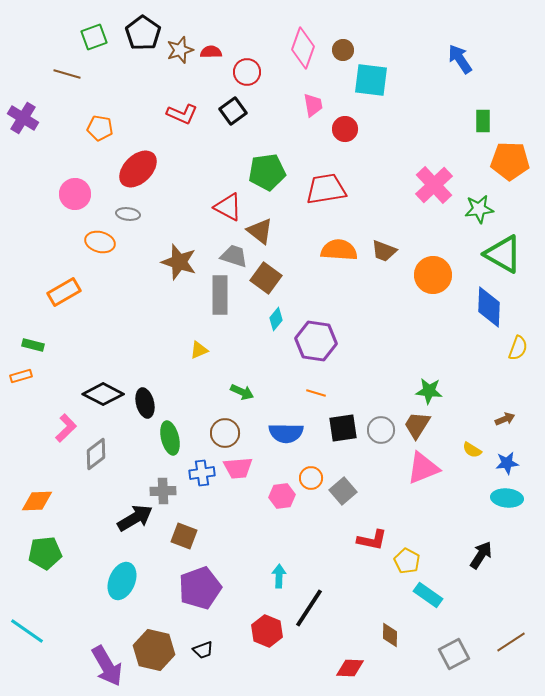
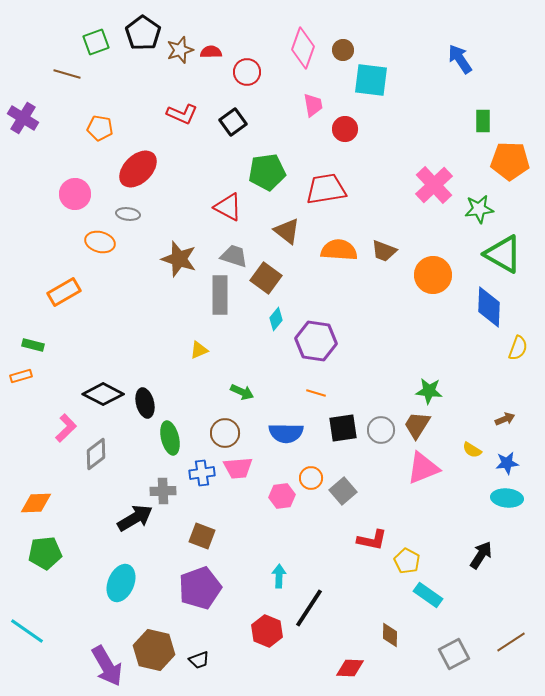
green square at (94, 37): moved 2 px right, 5 px down
black square at (233, 111): moved 11 px down
brown triangle at (260, 231): moved 27 px right
brown star at (179, 262): moved 3 px up
orange diamond at (37, 501): moved 1 px left, 2 px down
brown square at (184, 536): moved 18 px right
cyan ellipse at (122, 581): moved 1 px left, 2 px down
black trapezoid at (203, 650): moved 4 px left, 10 px down
